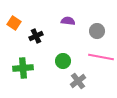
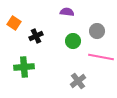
purple semicircle: moved 1 px left, 9 px up
green circle: moved 10 px right, 20 px up
green cross: moved 1 px right, 1 px up
